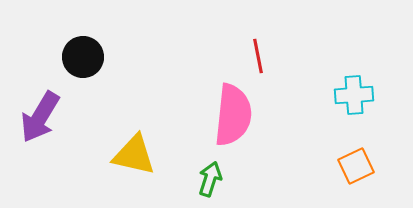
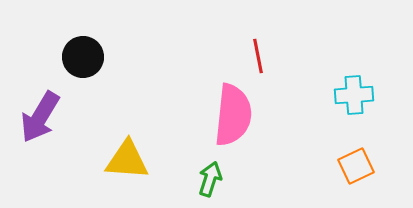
yellow triangle: moved 7 px left, 5 px down; rotated 9 degrees counterclockwise
